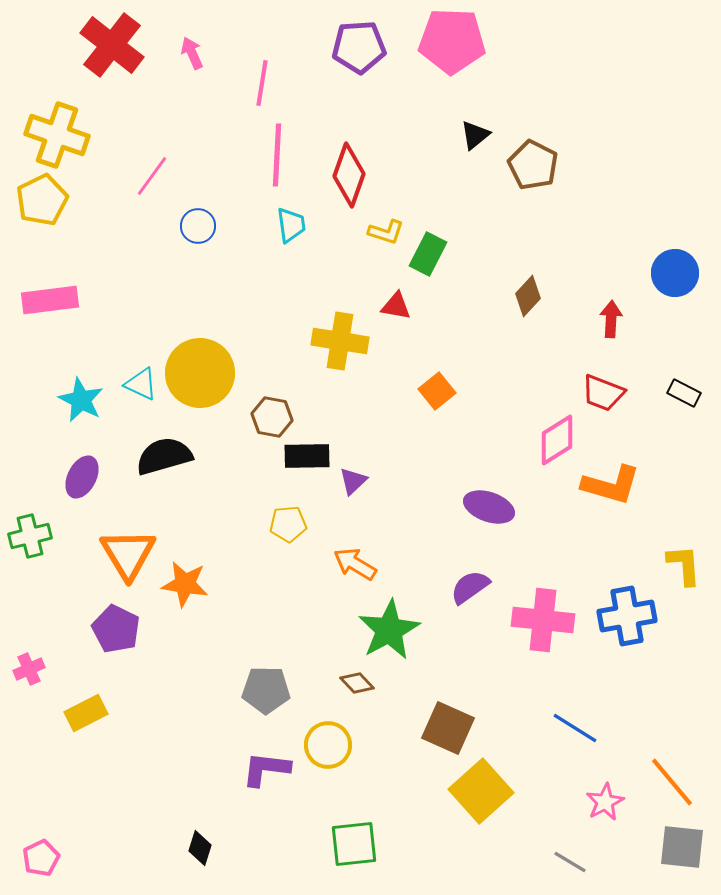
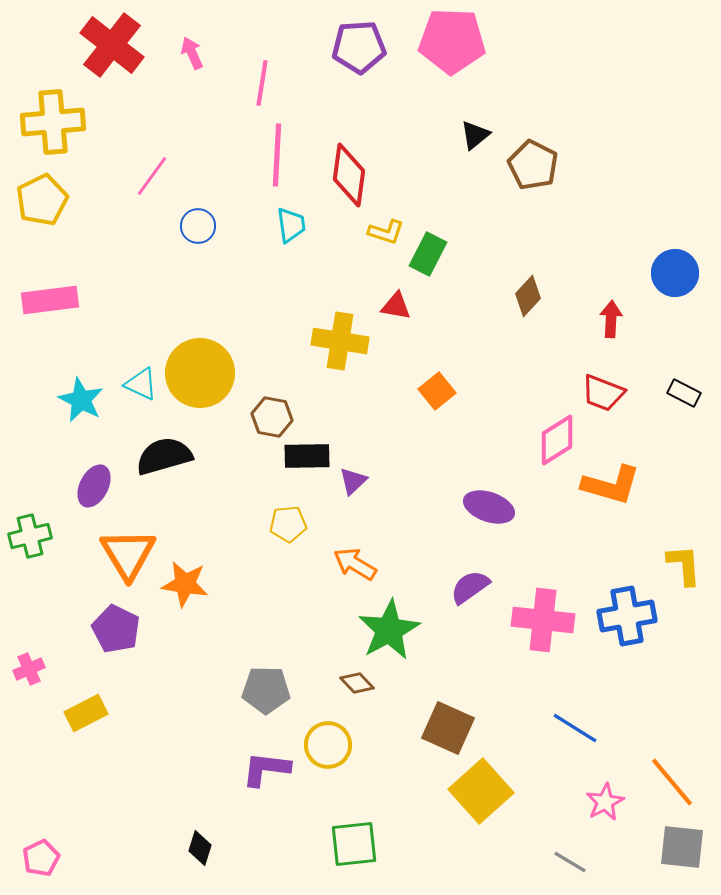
yellow cross at (57, 135): moved 4 px left, 13 px up; rotated 24 degrees counterclockwise
red diamond at (349, 175): rotated 12 degrees counterclockwise
purple ellipse at (82, 477): moved 12 px right, 9 px down
